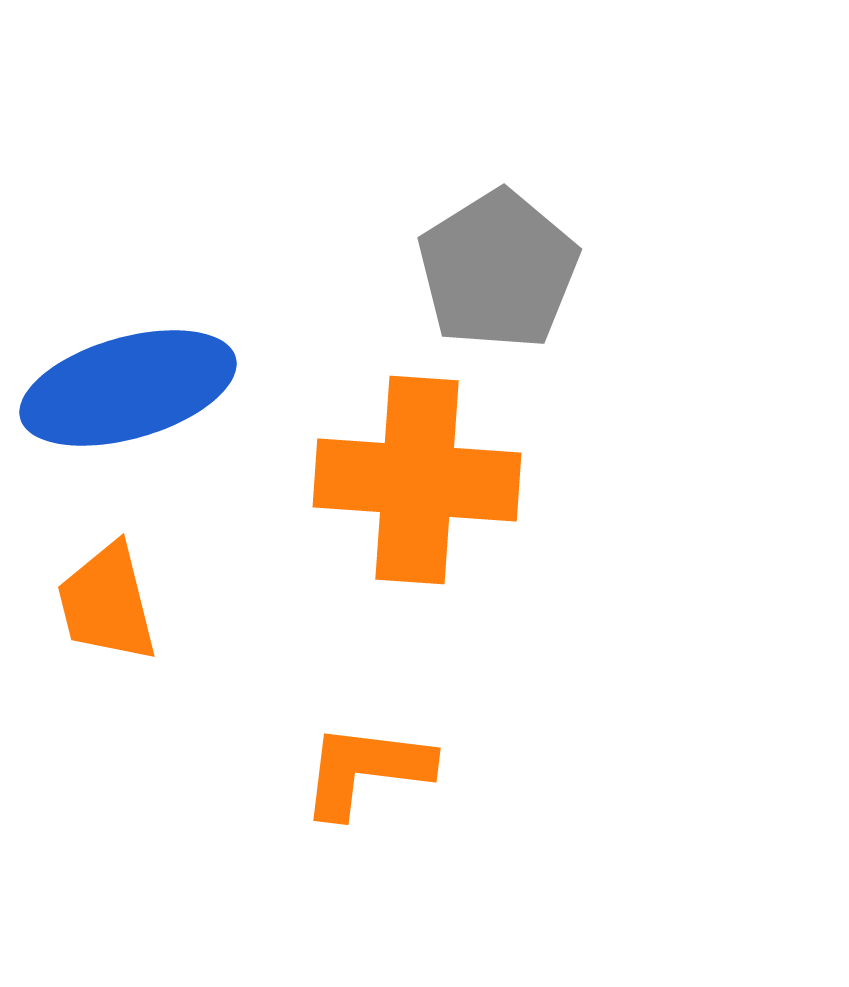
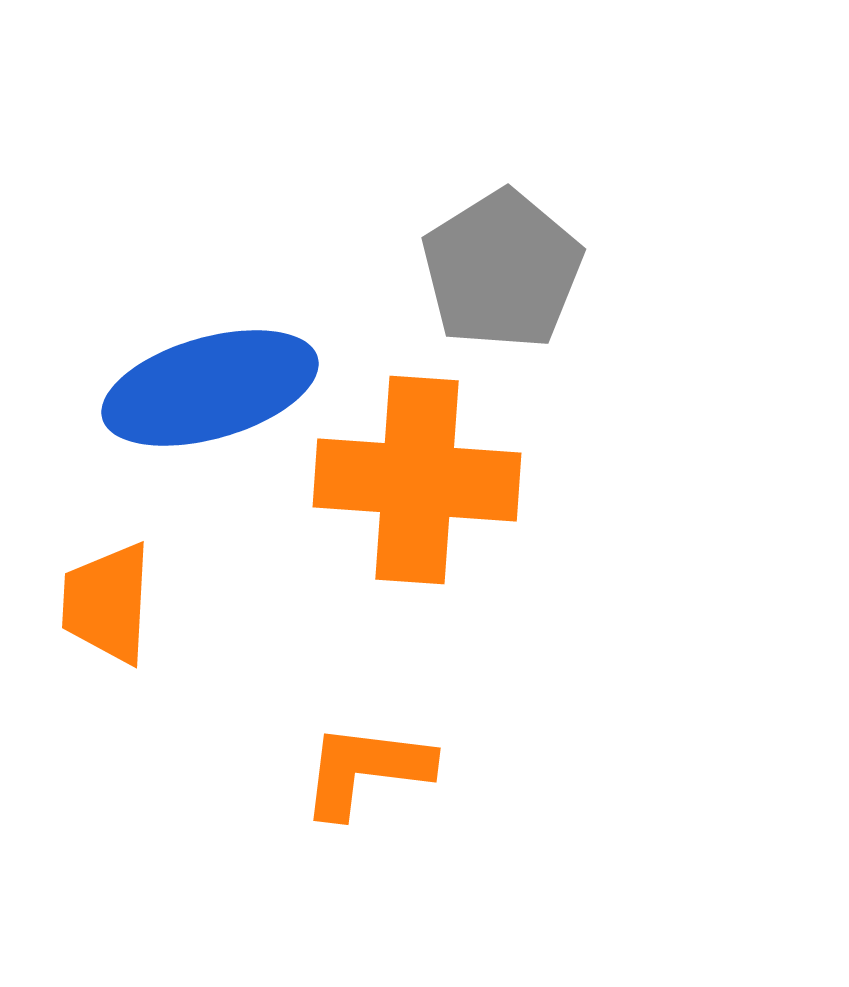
gray pentagon: moved 4 px right
blue ellipse: moved 82 px right
orange trapezoid: rotated 17 degrees clockwise
